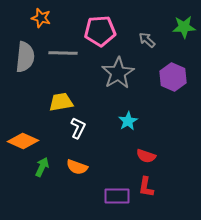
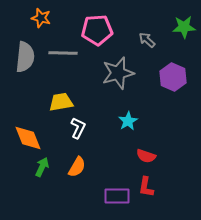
pink pentagon: moved 3 px left, 1 px up
gray star: rotated 16 degrees clockwise
orange diamond: moved 5 px right, 3 px up; rotated 44 degrees clockwise
orange semicircle: rotated 80 degrees counterclockwise
